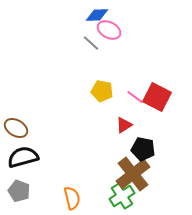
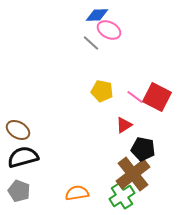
brown ellipse: moved 2 px right, 2 px down
orange semicircle: moved 5 px right, 5 px up; rotated 85 degrees counterclockwise
